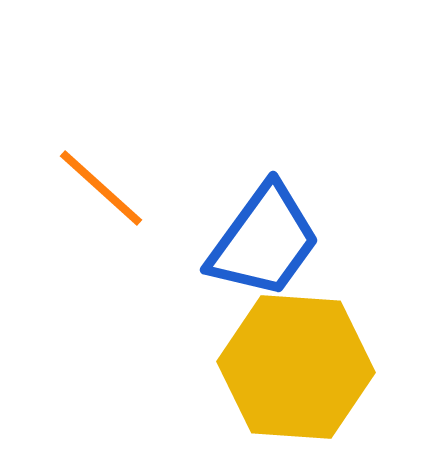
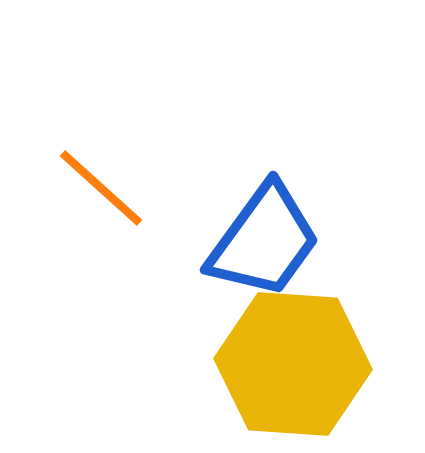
yellow hexagon: moved 3 px left, 3 px up
